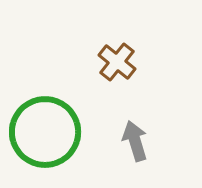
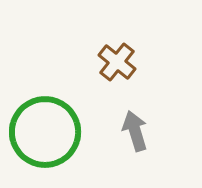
gray arrow: moved 10 px up
